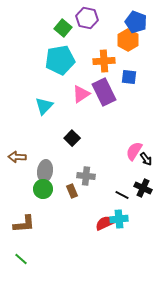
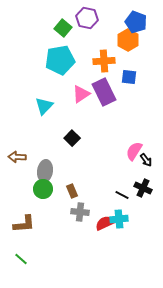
black arrow: moved 1 px down
gray cross: moved 6 px left, 36 px down
